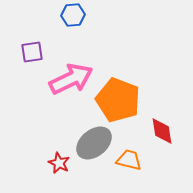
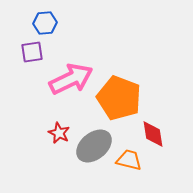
blue hexagon: moved 28 px left, 8 px down
orange pentagon: moved 1 px right, 2 px up
red diamond: moved 9 px left, 3 px down
gray ellipse: moved 3 px down
red star: moved 30 px up
